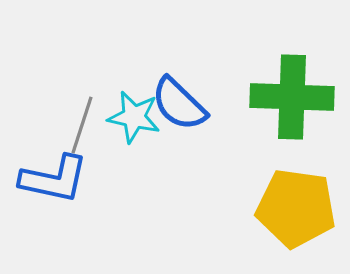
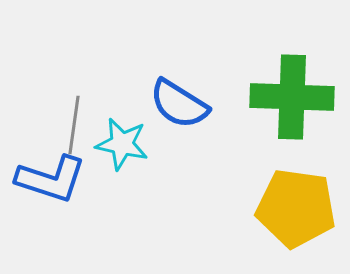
blue semicircle: rotated 12 degrees counterclockwise
cyan star: moved 12 px left, 27 px down
gray line: moved 8 px left; rotated 10 degrees counterclockwise
blue L-shape: moved 3 px left; rotated 6 degrees clockwise
